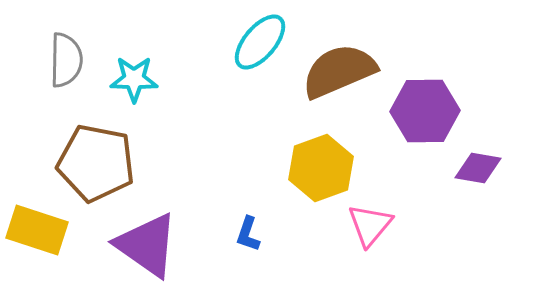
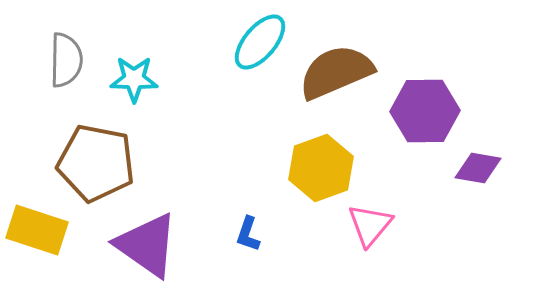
brown semicircle: moved 3 px left, 1 px down
